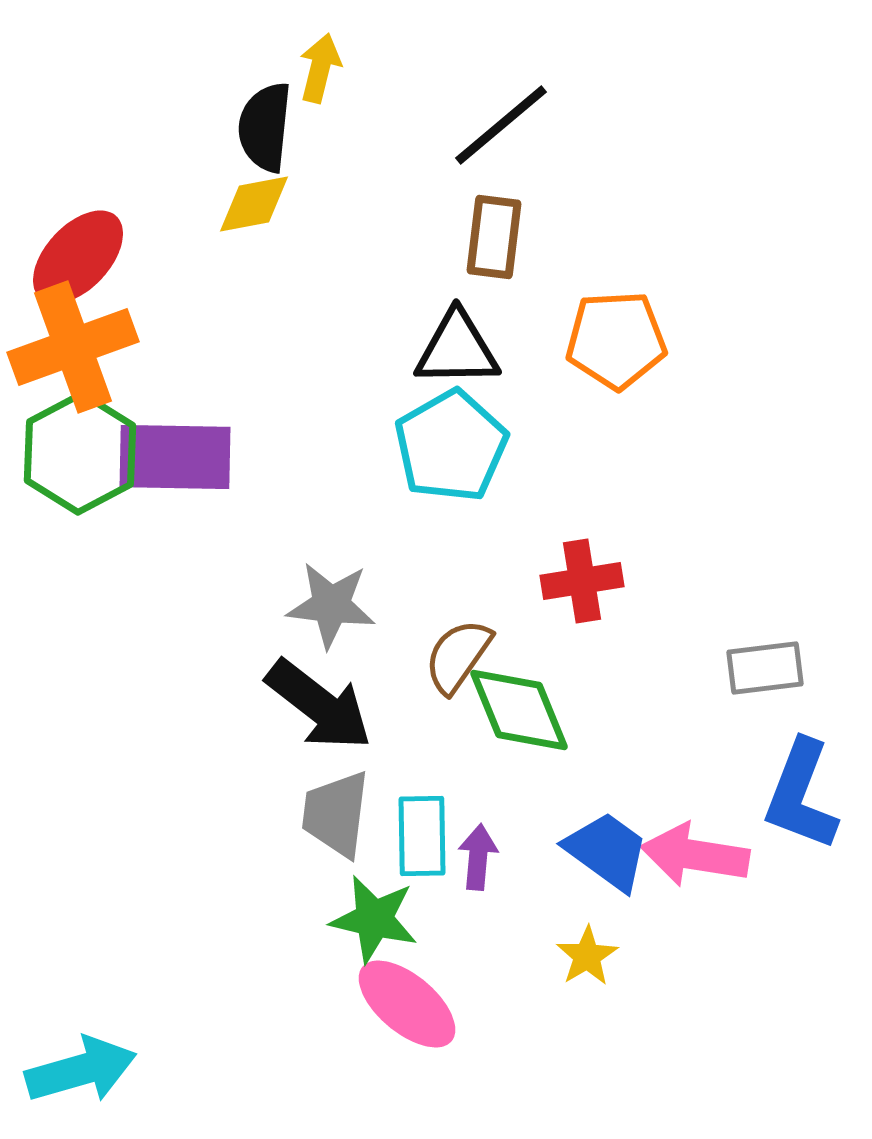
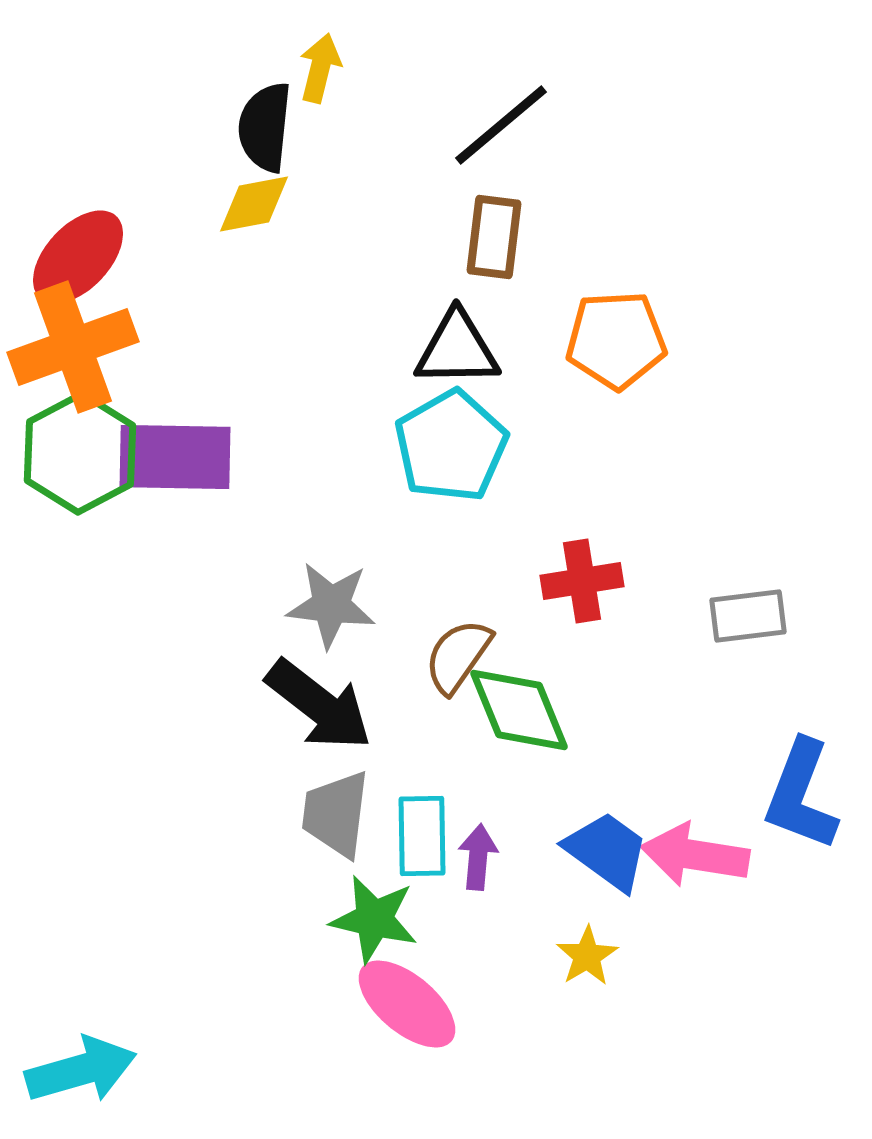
gray rectangle: moved 17 px left, 52 px up
